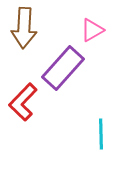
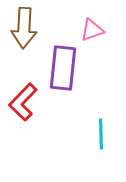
pink triangle: rotated 10 degrees clockwise
purple rectangle: rotated 36 degrees counterclockwise
